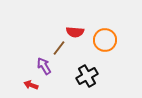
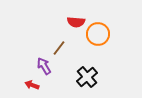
red semicircle: moved 1 px right, 10 px up
orange circle: moved 7 px left, 6 px up
black cross: moved 1 px down; rotated 10 degrees counterclockwise
red arrow: moved 1 px right
